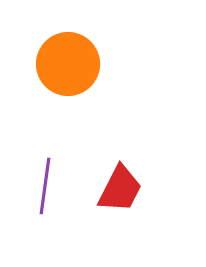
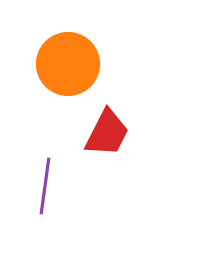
red trapezoid: moved 13 px left, 56 px up
